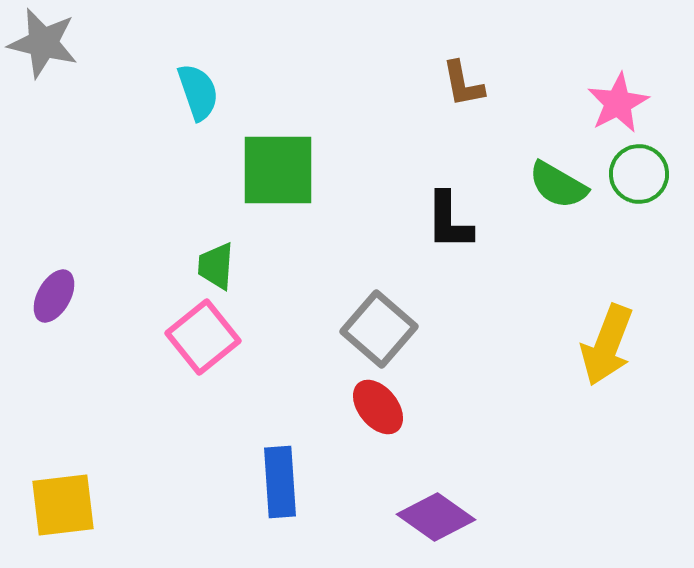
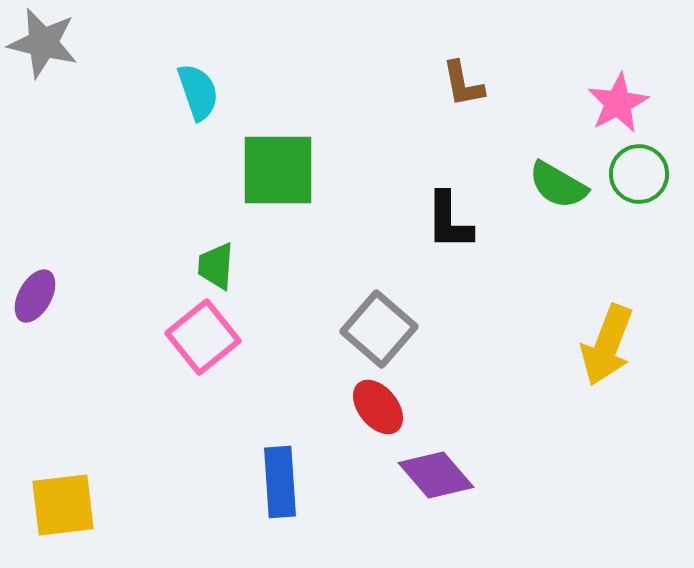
purple ellipse: moved 19 px left
purple diamond: moved 42 px up; rotated 14 degrees clockwise
